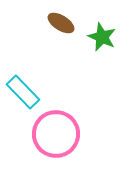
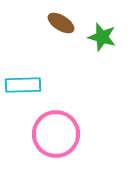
green star: rotated 8 degrees counterclockwise
cyan rectangle: moved 7 px up; rotated 48 degrees counterclockwise
